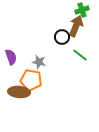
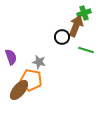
green cross: moved 2 px right, 3 px down
green line: moved 6 px right, 5 px up; rotated 21 degrees counterclockwise
brown ellipse: moved 2 px up; rotated 55 degrees counterclockwise
